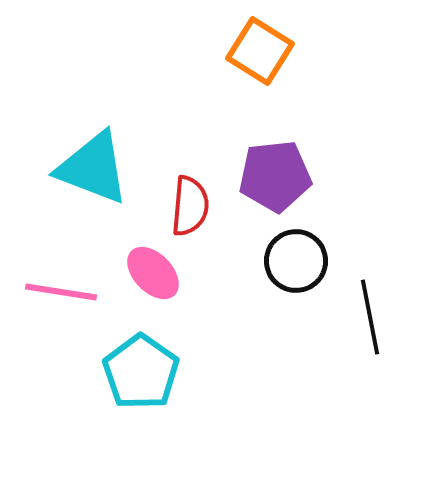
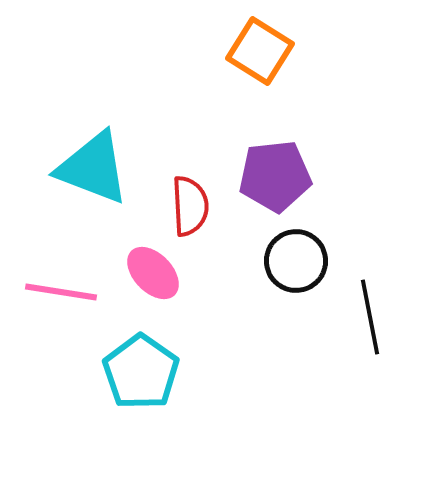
red semicircle: rotated 8 degrees counterclockwise
